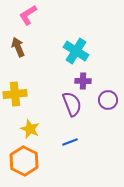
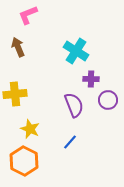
pink L-shape: rotated 10 degrees clockwise
purple cross: moved 8 px right, 2 px up
purple semicircle: moved 2 px right, 1 px down
blue line: rotated 28 degrees counterclockwise
